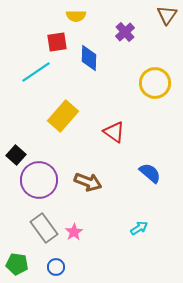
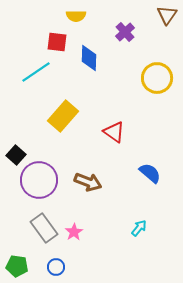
red square: rotated 15 degrees clockwise
yellow circle: moved 2 px right, 5 px up
cyan arrow: rotated 18 degrees counterclockwise
green pentagon: moved 2 px down
